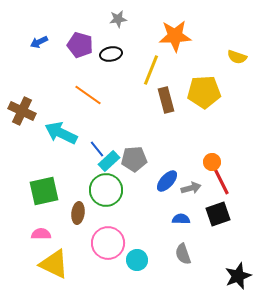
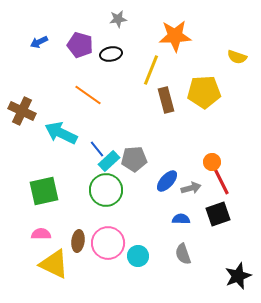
brown ellipse: moved 28 px down
cyan circle: moved 1 px right, 4 px up
